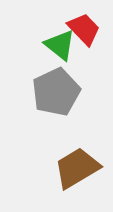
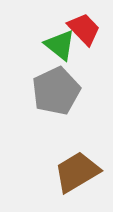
gray pentagon: moved 1 px up
brown trapezoid: moved 4 px down
